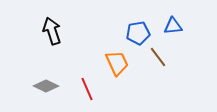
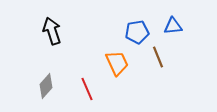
blue pentagon: moved 1 px left, 1 px up
brown line: rotated 15 degrees clockwise
gray diamond: rotated 75 degrees counterclockwise
